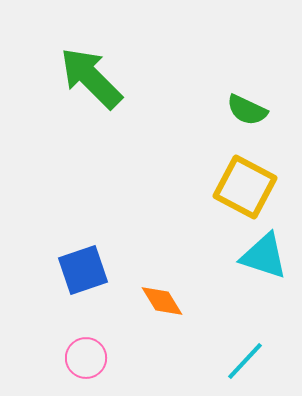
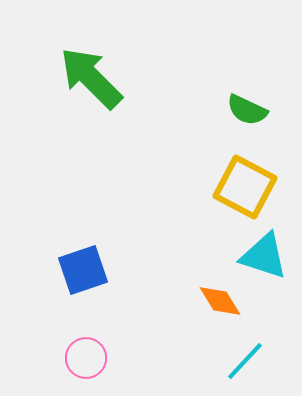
orange diamond: moved 58 px right
